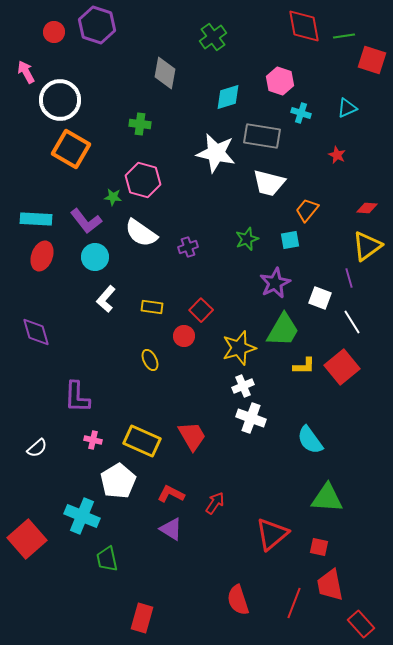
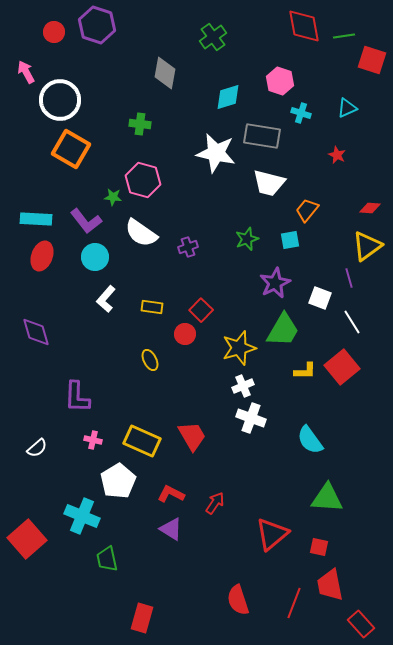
red diamond at (367, 208): moved 3 px right
red circle at (184, 336): moved 1 px right, 2 px up
yellow L-shape at (304, 366): moved 1 px right, 5 px down
